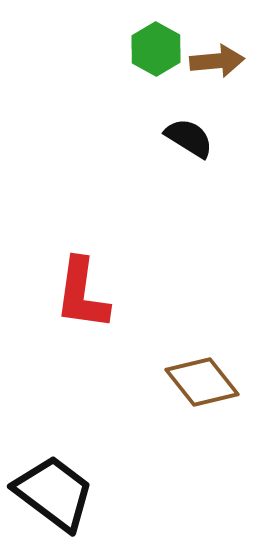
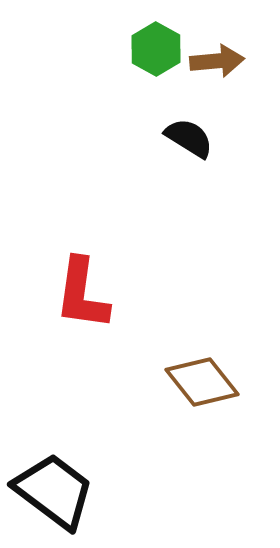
black trapezoid: moved 2 px up
